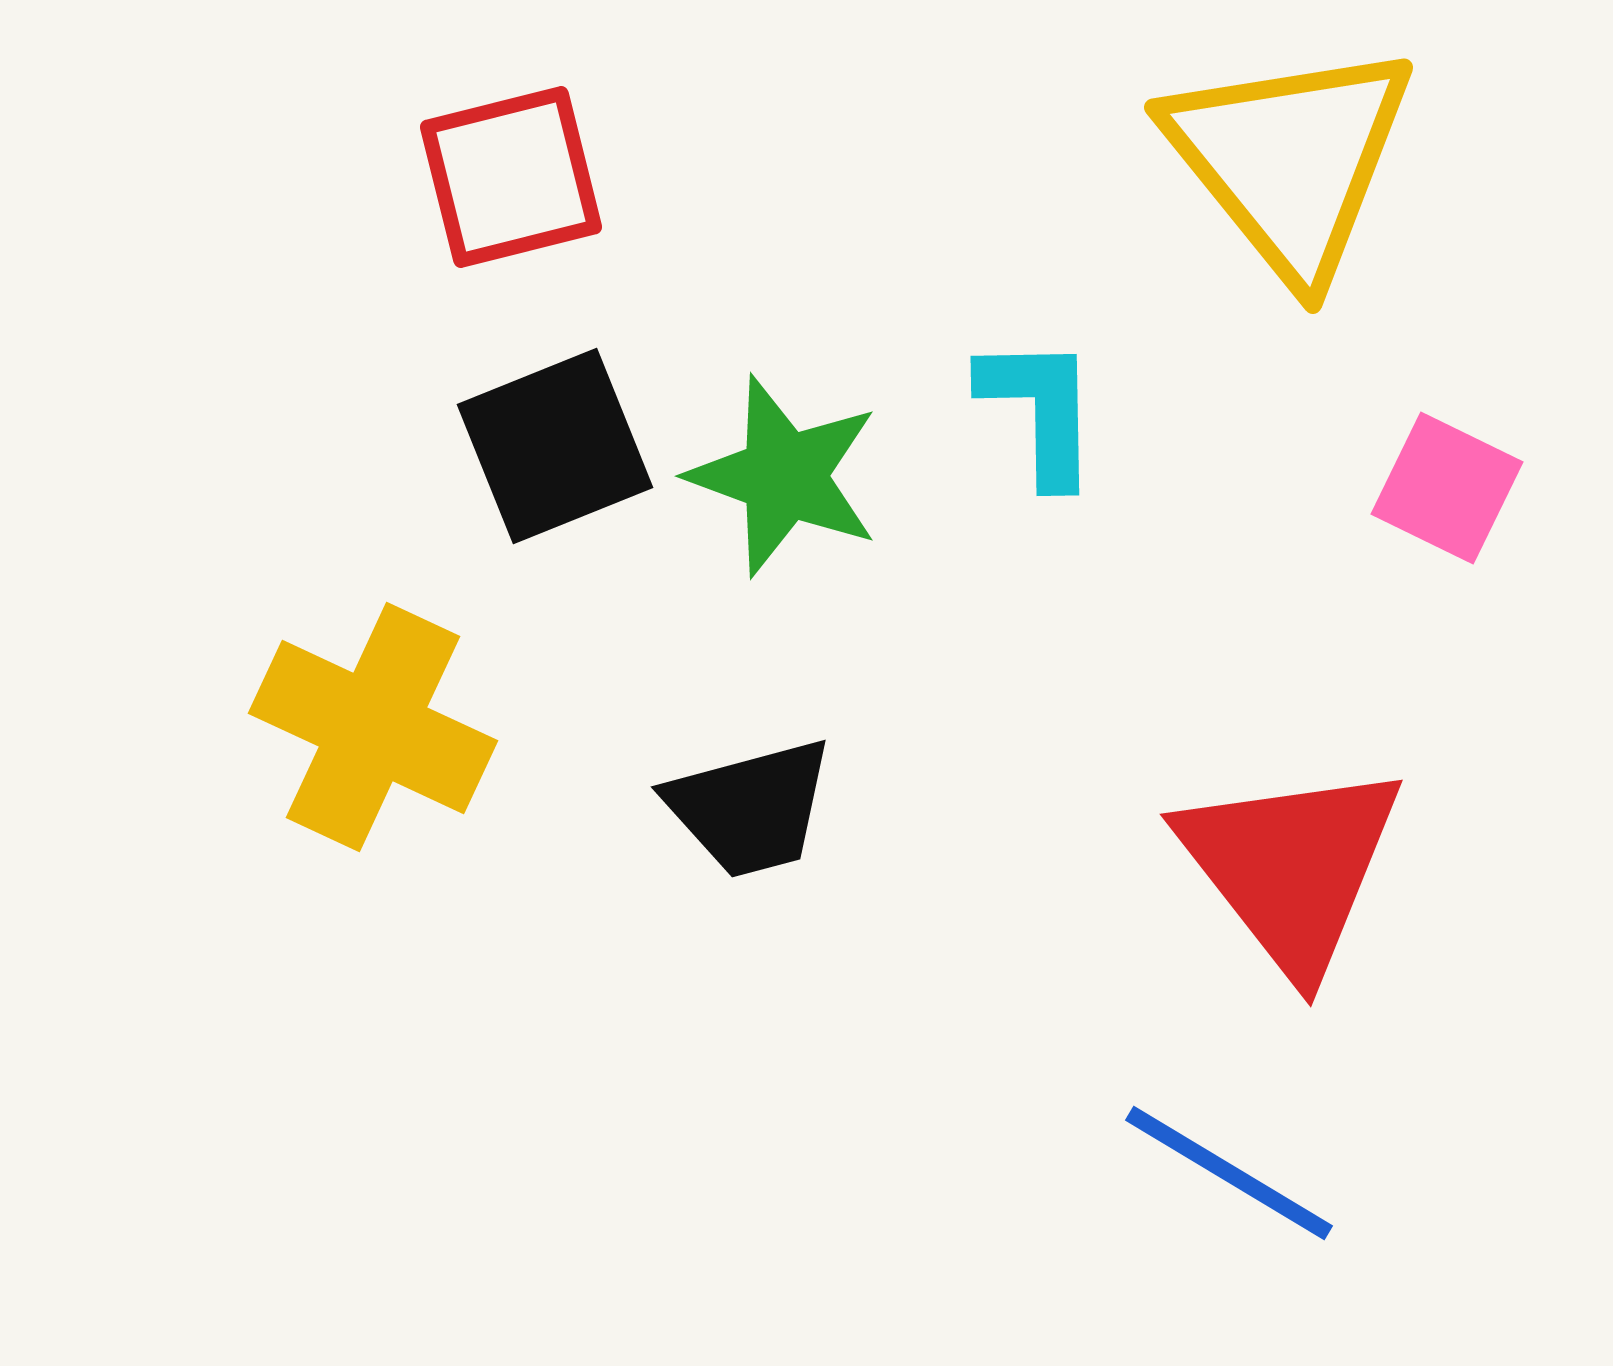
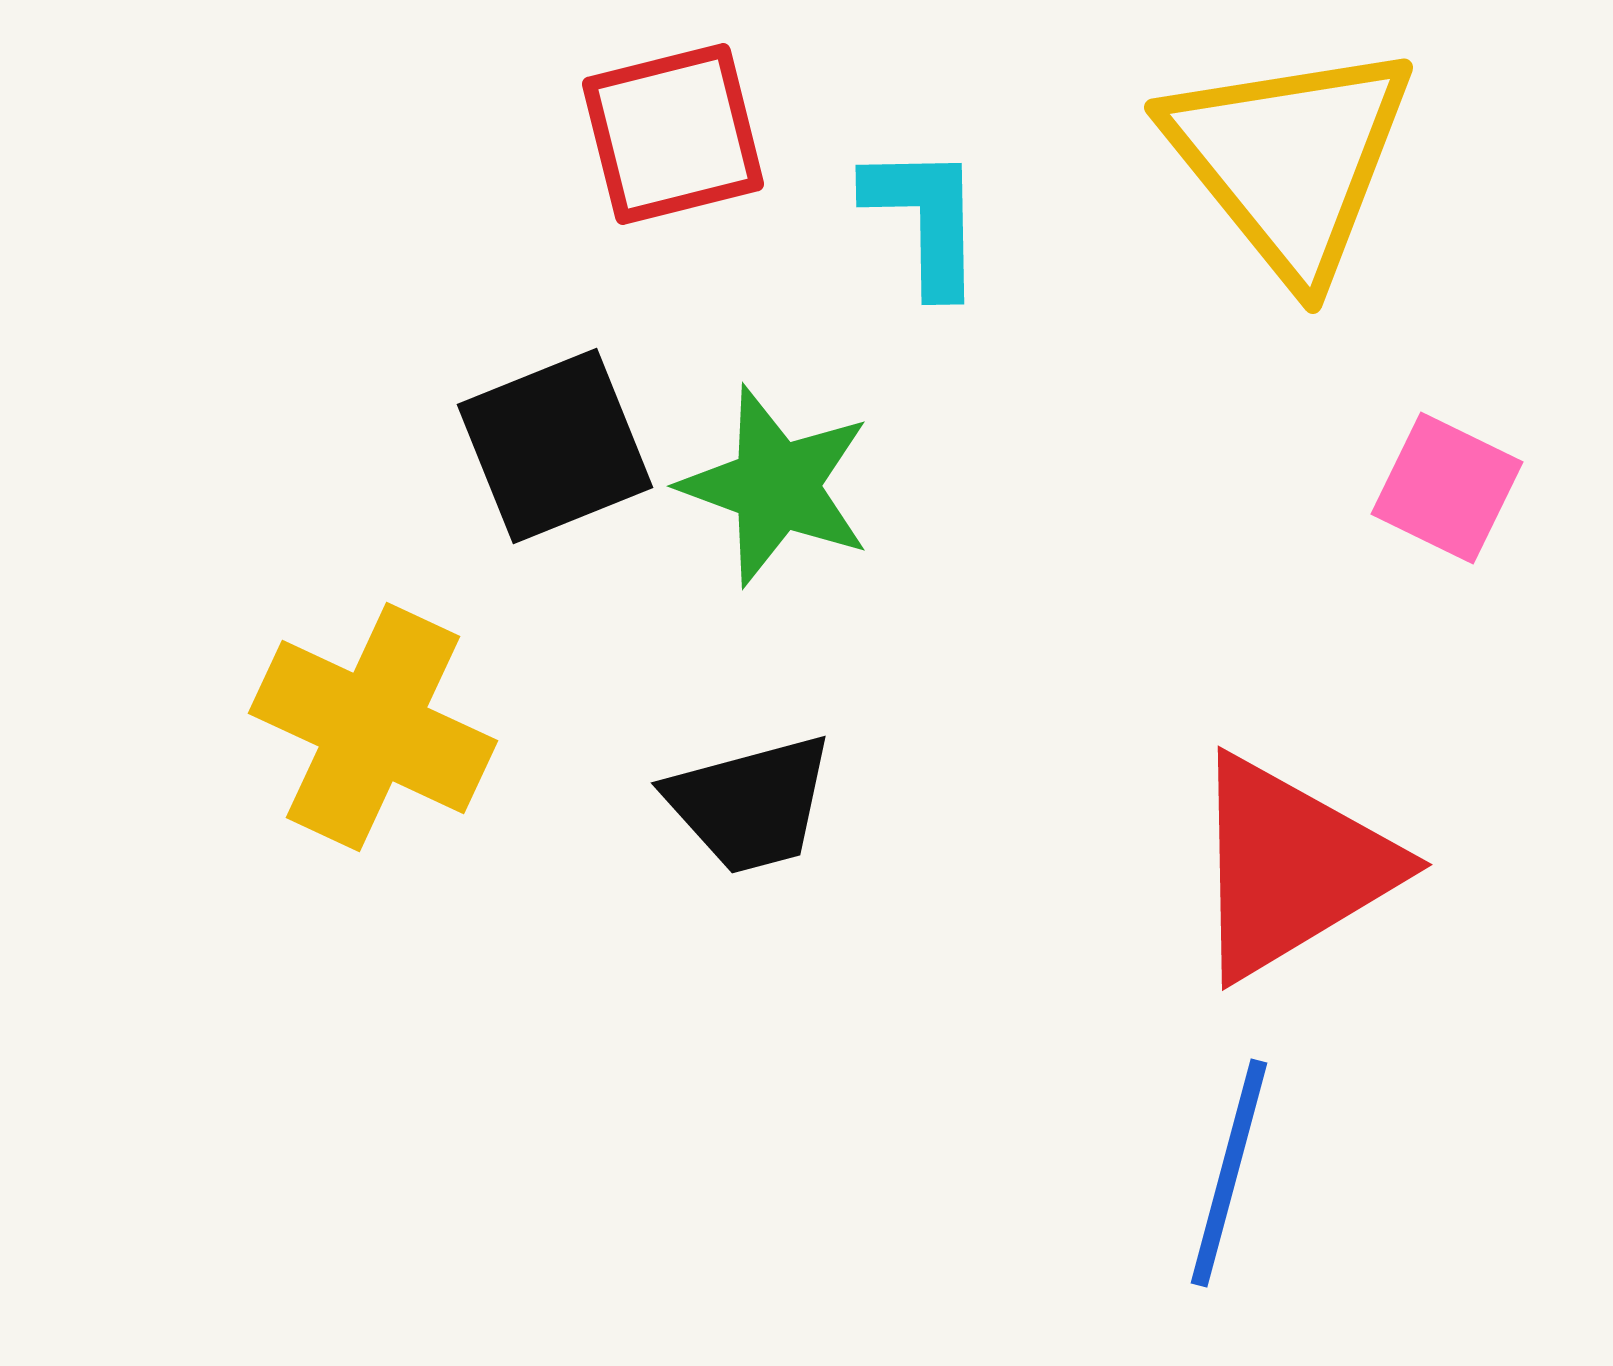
red square: moved 162 px right, 43 px up
cyan L-shape: moved 115 px left, 191 px up
green star: moved 8 px left, 10 px down
black trapezoid: moved 4 px up
red triangle: rotated 37 degrees clockwise
blue line: rotated 74 degrees clockwise
